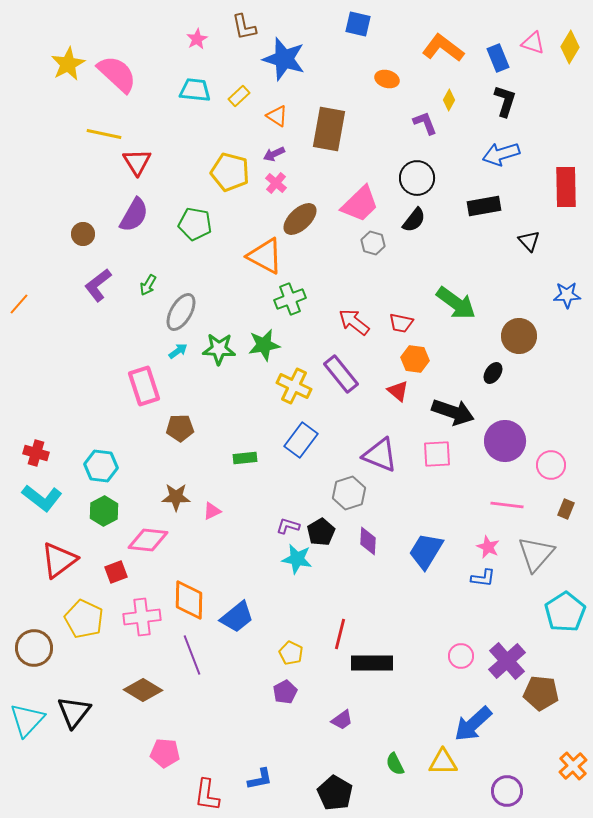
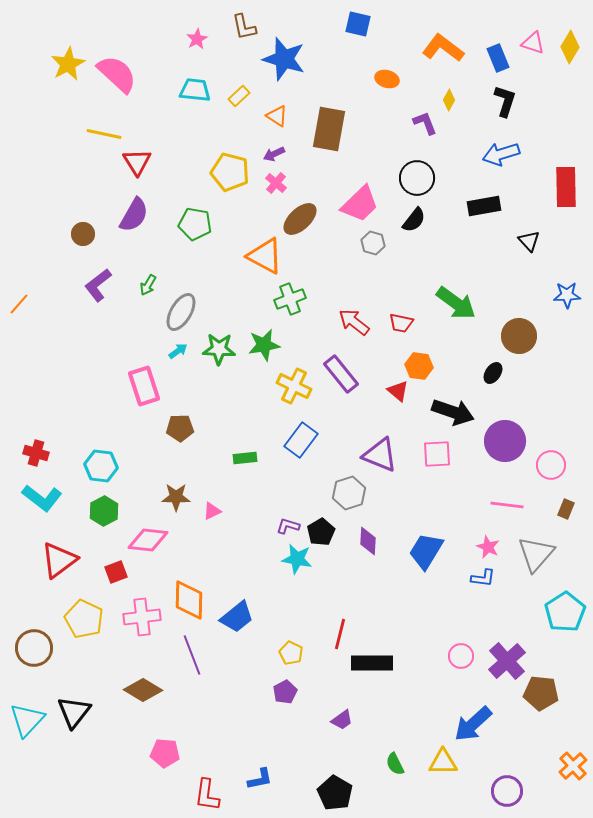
orange hexagon at (415, 359): moved 4 px right, 7 px down
